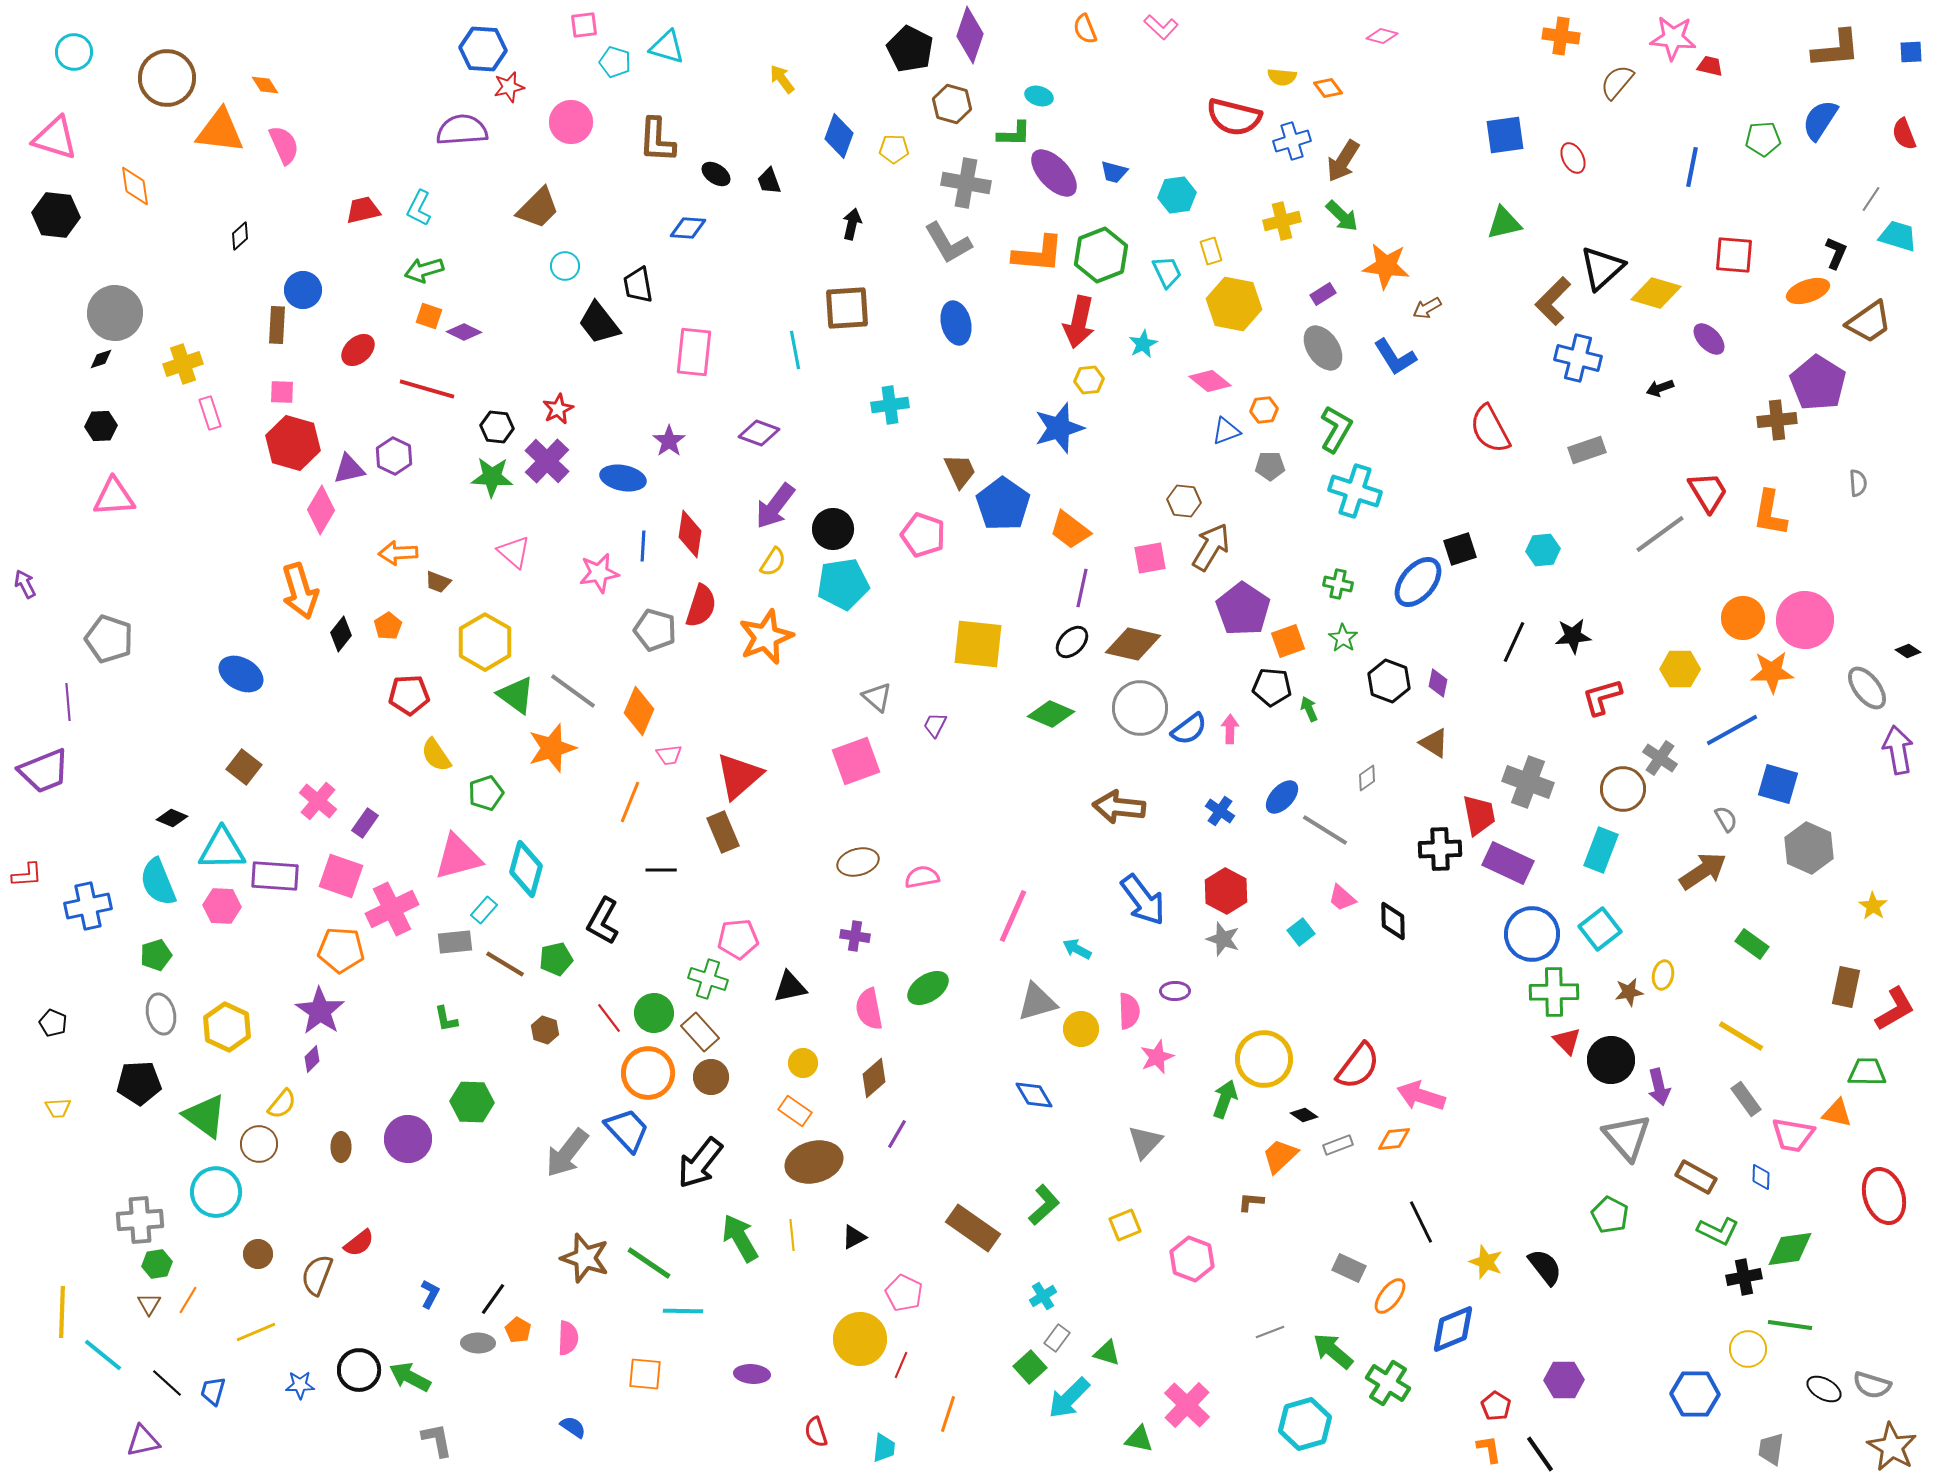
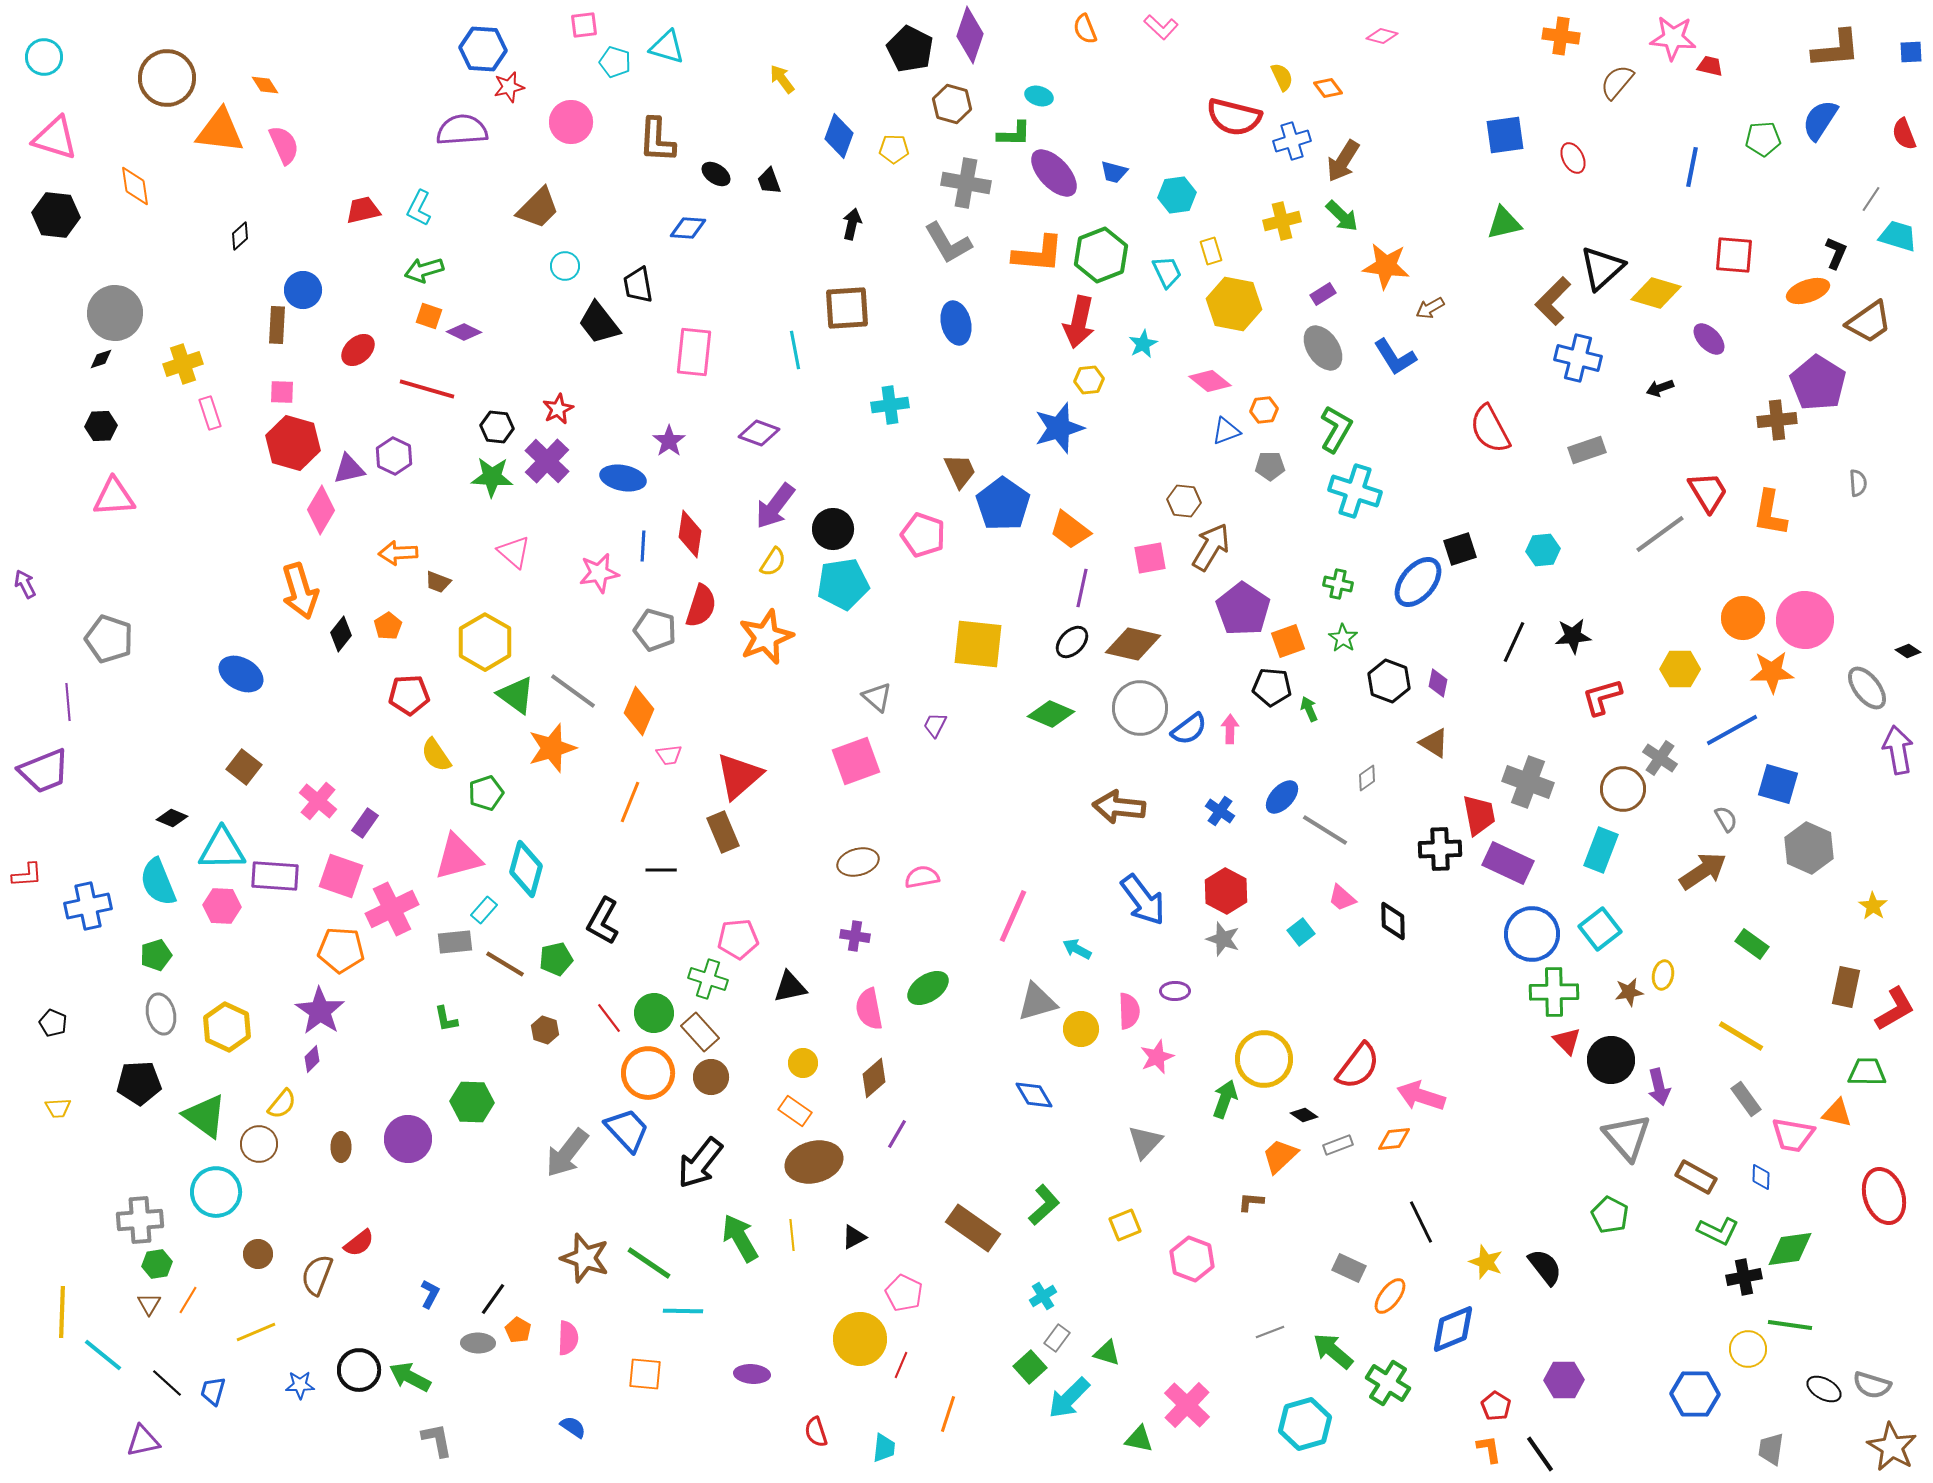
cyan circle at (74, 52): moved 30 px left, 5 px down
yellow semicircle at (1282, 77): rotated 120 degrees counterclockwise
brown arrow at (1427, 308): moved 3 px right
